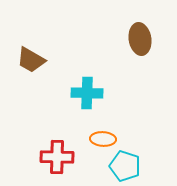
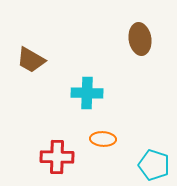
cyan pentagon: moved 29 px right, 1 px up
